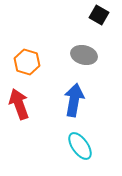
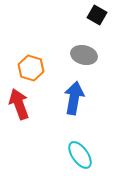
black square: moved 2 px left
orange hexagon: moved 4 px right, 6 px down
blue arrow: moved 2 px up
cyan ellipse: moved 9 px down
